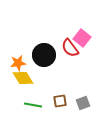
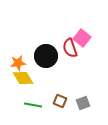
red semicircle: rotated 18 degrees clockwise
black circle: moved 2 px right, 1 px down
brown square: rotated 32 degrees clockwise
